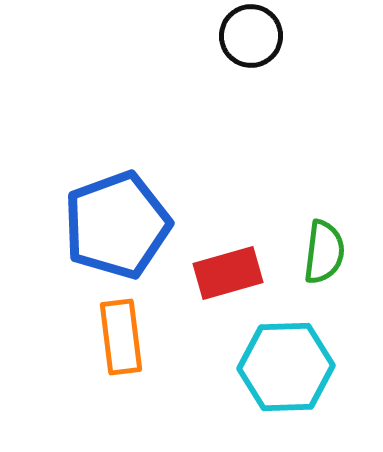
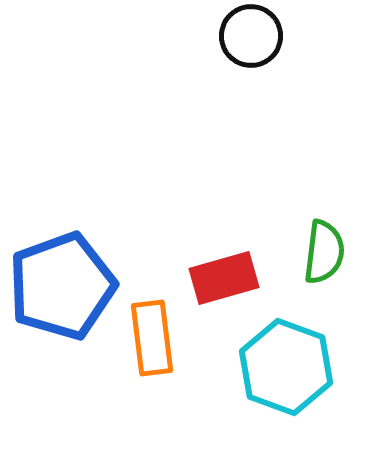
blue pentagon: moved 55 px left, 61 px down
red rectangle: moved 4 px left, 5 px down
orange rectangle: moved 31 px right, 1 px down
cyan hexagon: rotated 22 degrees clockwise
